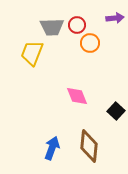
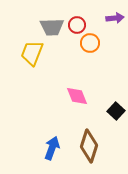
brown diamond: rotated 12 degrees clockwise
